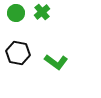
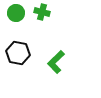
green cross: rotated 35 degrees counterclockwise
green L-shape: rotated 100 degrees clockwise
